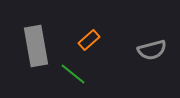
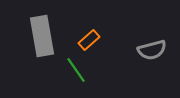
gray rectangle: moved 6 px right, 10 px up
green line: moved 3 px right, 4 px up; rotated 16 degrees clockwise
